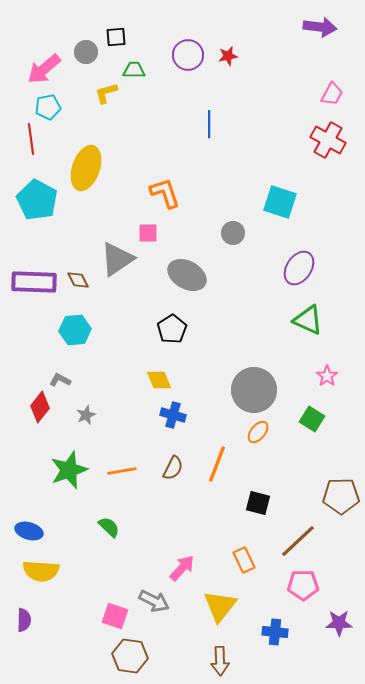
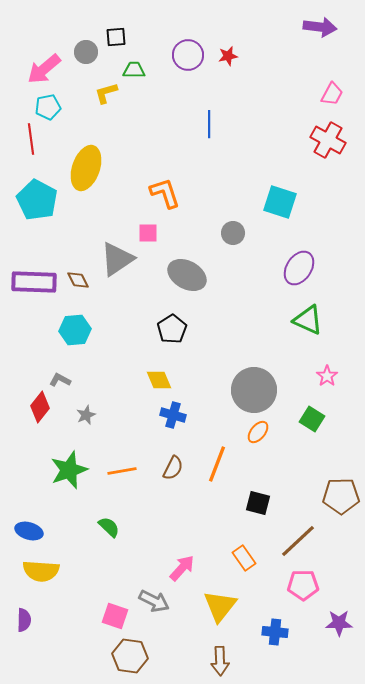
orange rectangle at (244, 560): moved 2 px up; rotated 10 degrees counterclockwise
